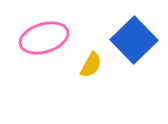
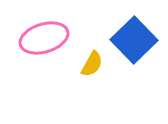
yellow semicircle: moved 1 px right, 1 px up
